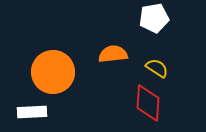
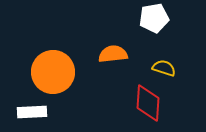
yellow semicircle: moved 7 px right; rotated 15 degrees counterclockwise
